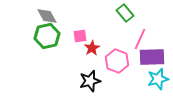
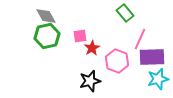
gray diamond: moved 1 px left
